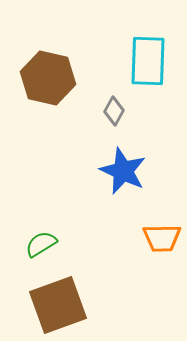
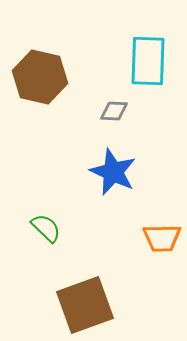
brown hexagon: moved 8 px left, 1 px up
gray diamond: rotated 64 degrees clockwise
blue star: moved 10 px left, 1 px down
green semicircle: moved 5 px right, 16 px up; rotated 76 degrees clockwise
brown square: moved 27 px right
